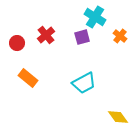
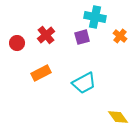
cyan cross: rotated 20 degrees counterclockwise
orange rectangle: moved 13 px right, 5 px up; rotated 66 degrees counterclockwise
